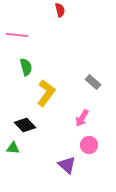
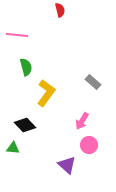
pink arrow: moved 3 px down
